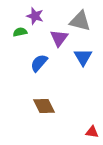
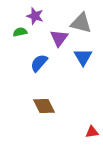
gray triangle: moved 1 px right, 2 px down
red triangle: rotated 16 degrees counterclockwise
